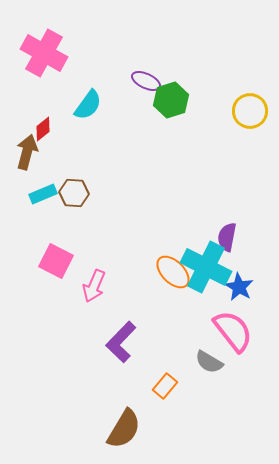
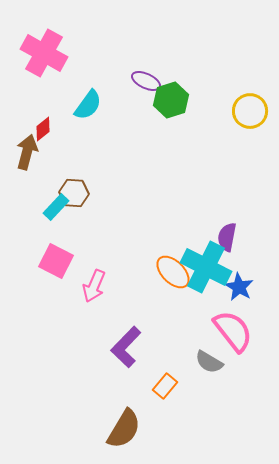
cyan rectangle: moved 13 px right, 13 px down; rotated 24 degrees counterclockwise
purple L-shape: moved 5 px right, 5 px down
